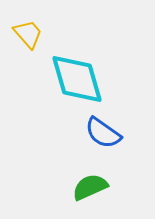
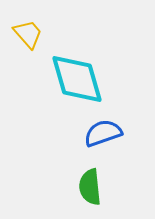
blue semicircle: rotated 126 degrees clockwise
green semicircle: rotated 72 degrees counterclockwise
